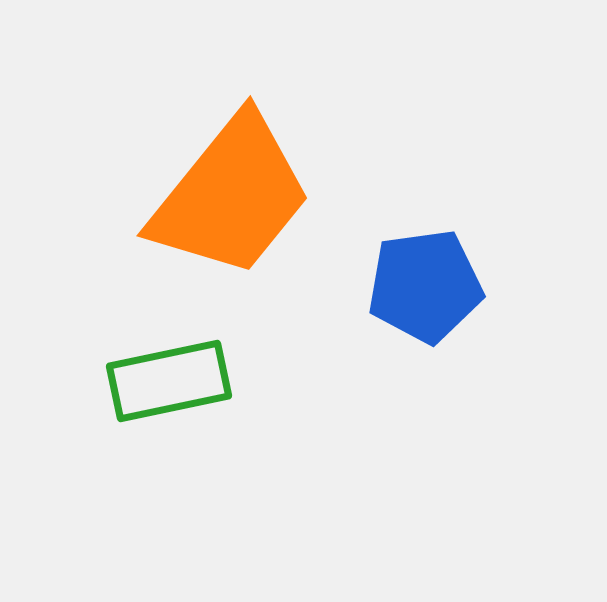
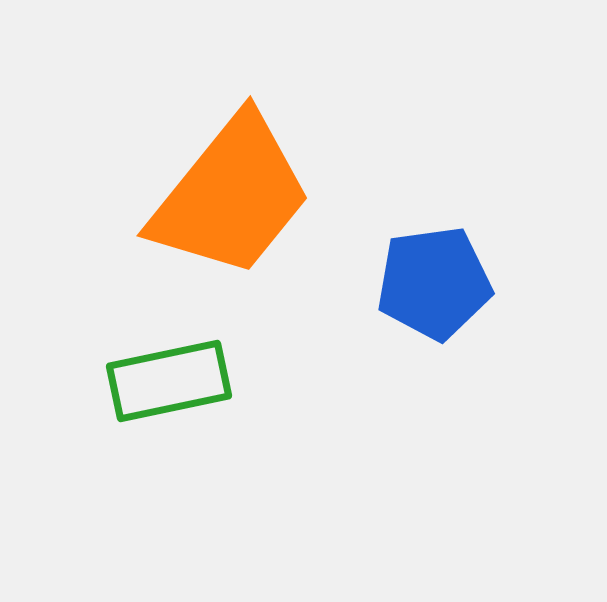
blue pentagon: moved 9 px right, 3 px up
